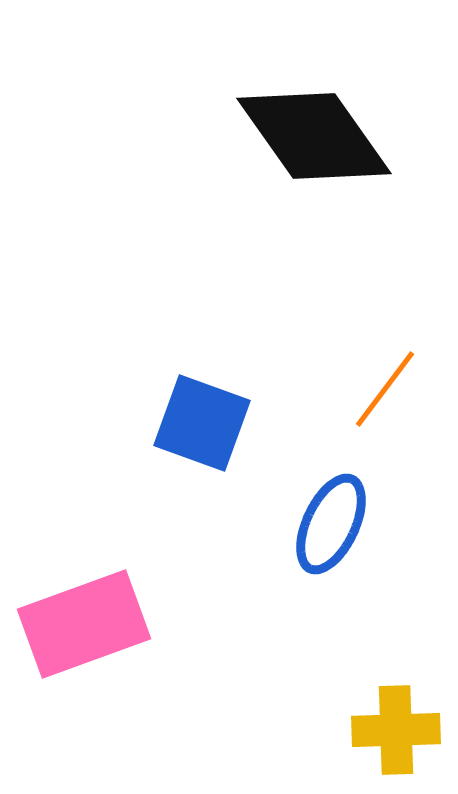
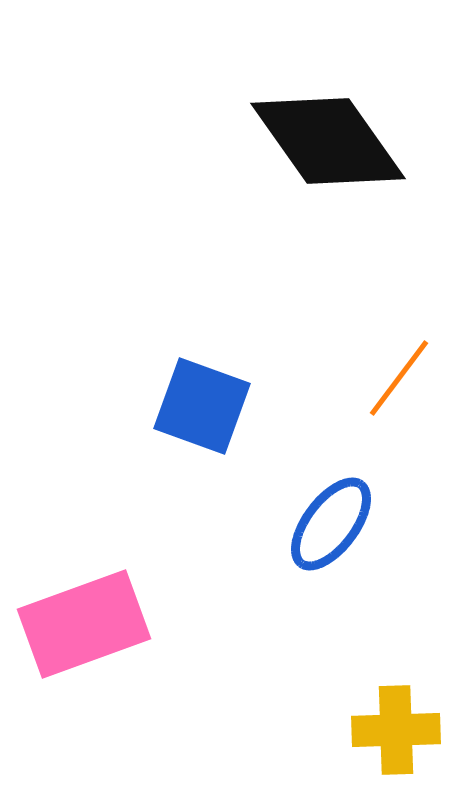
black diamond: moved 14 px right, 5 px down
orange line: moved 14 px right, 11 px up
blue square: moved 17 px up
blue ellipse: rotated 12 degrees clockwise
